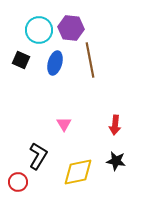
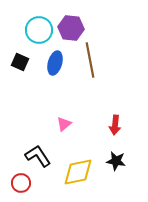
black square: moved 1 px left, 2 px down
pink triangle: rotated 21 degrees clockwise
black L-shape: rotated 64 degrees counterclockwise
red circle: moved 3 px right, 1 px down
